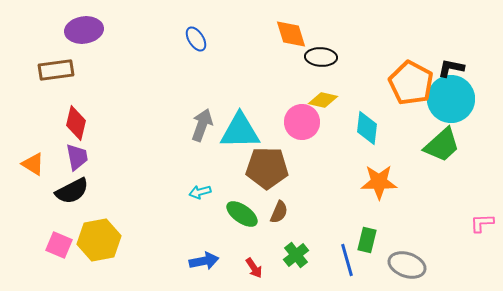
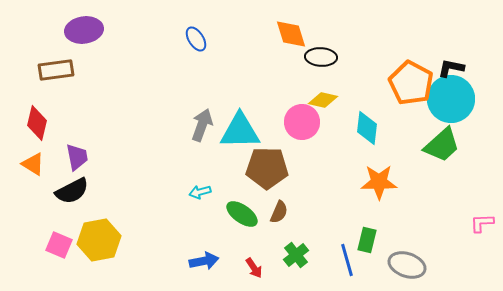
red diamond: moved 39 px left
